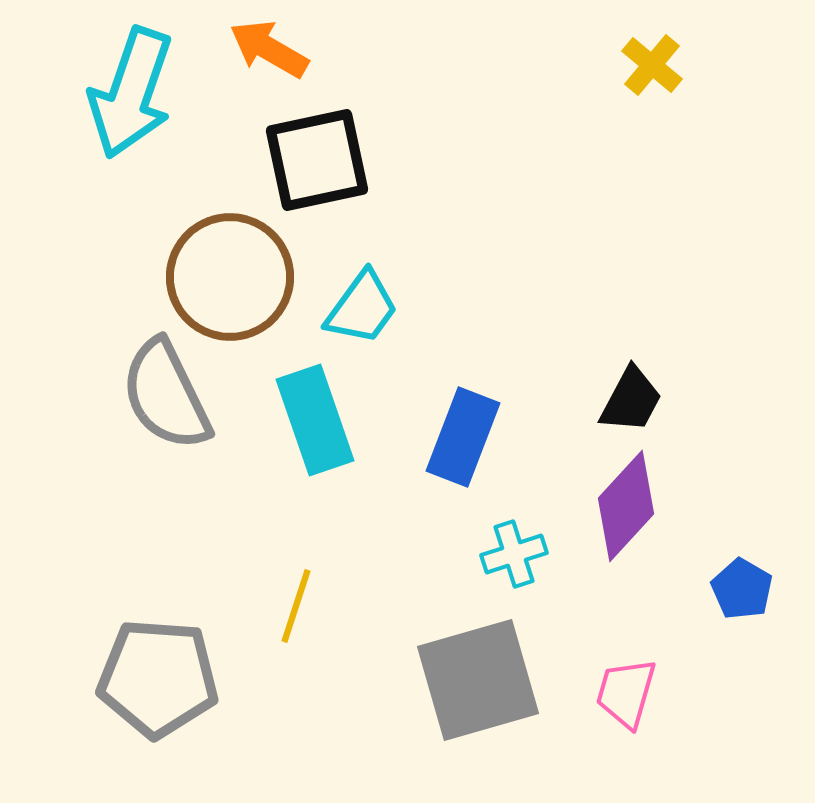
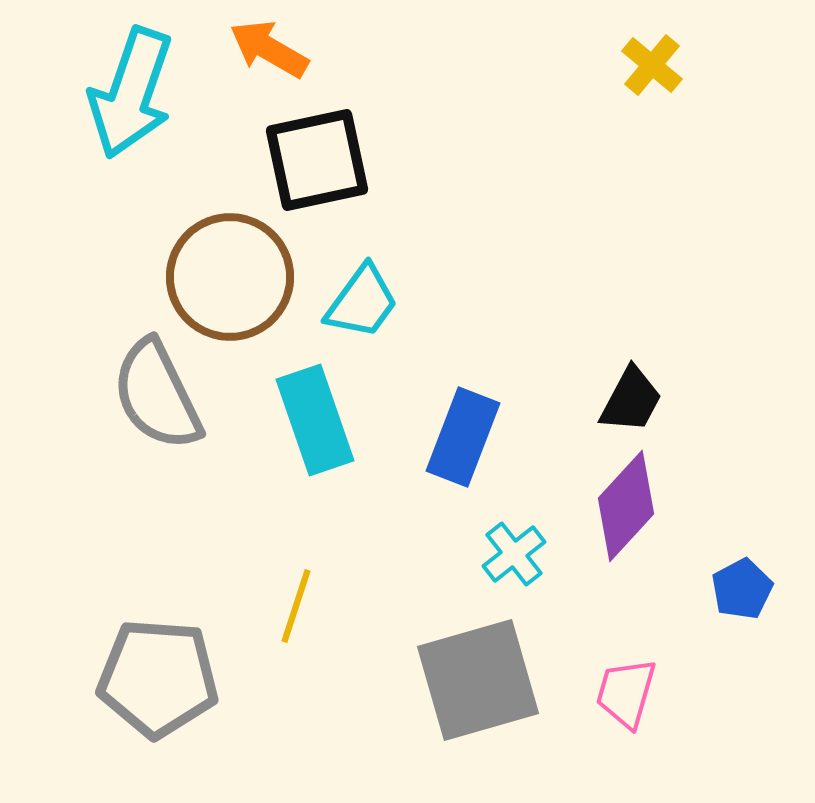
cyan trapezoid: moved 6 px up
gray semicircle: moved 9 px left
cyan cross: rotated 20 degrees counterclockwise
blue pentagon: rotated 14 degrees clockwise
